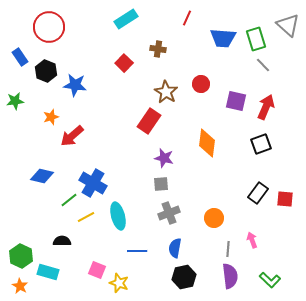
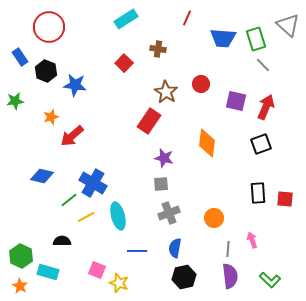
black rectangle at (258, 193): rotated 40 degrees counterclockwise
